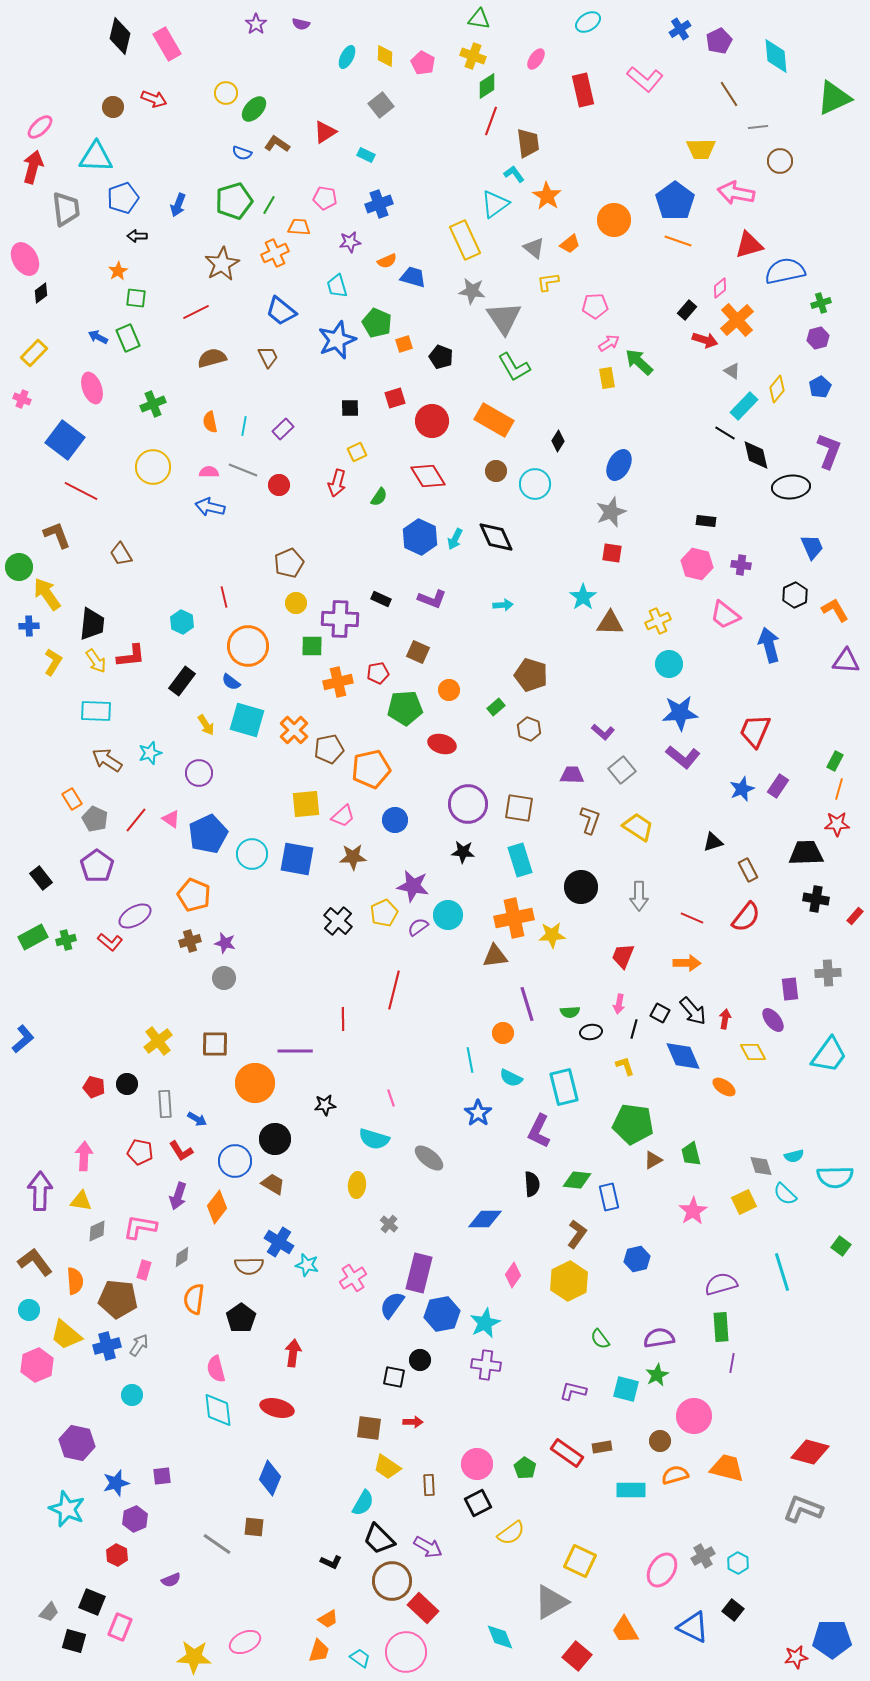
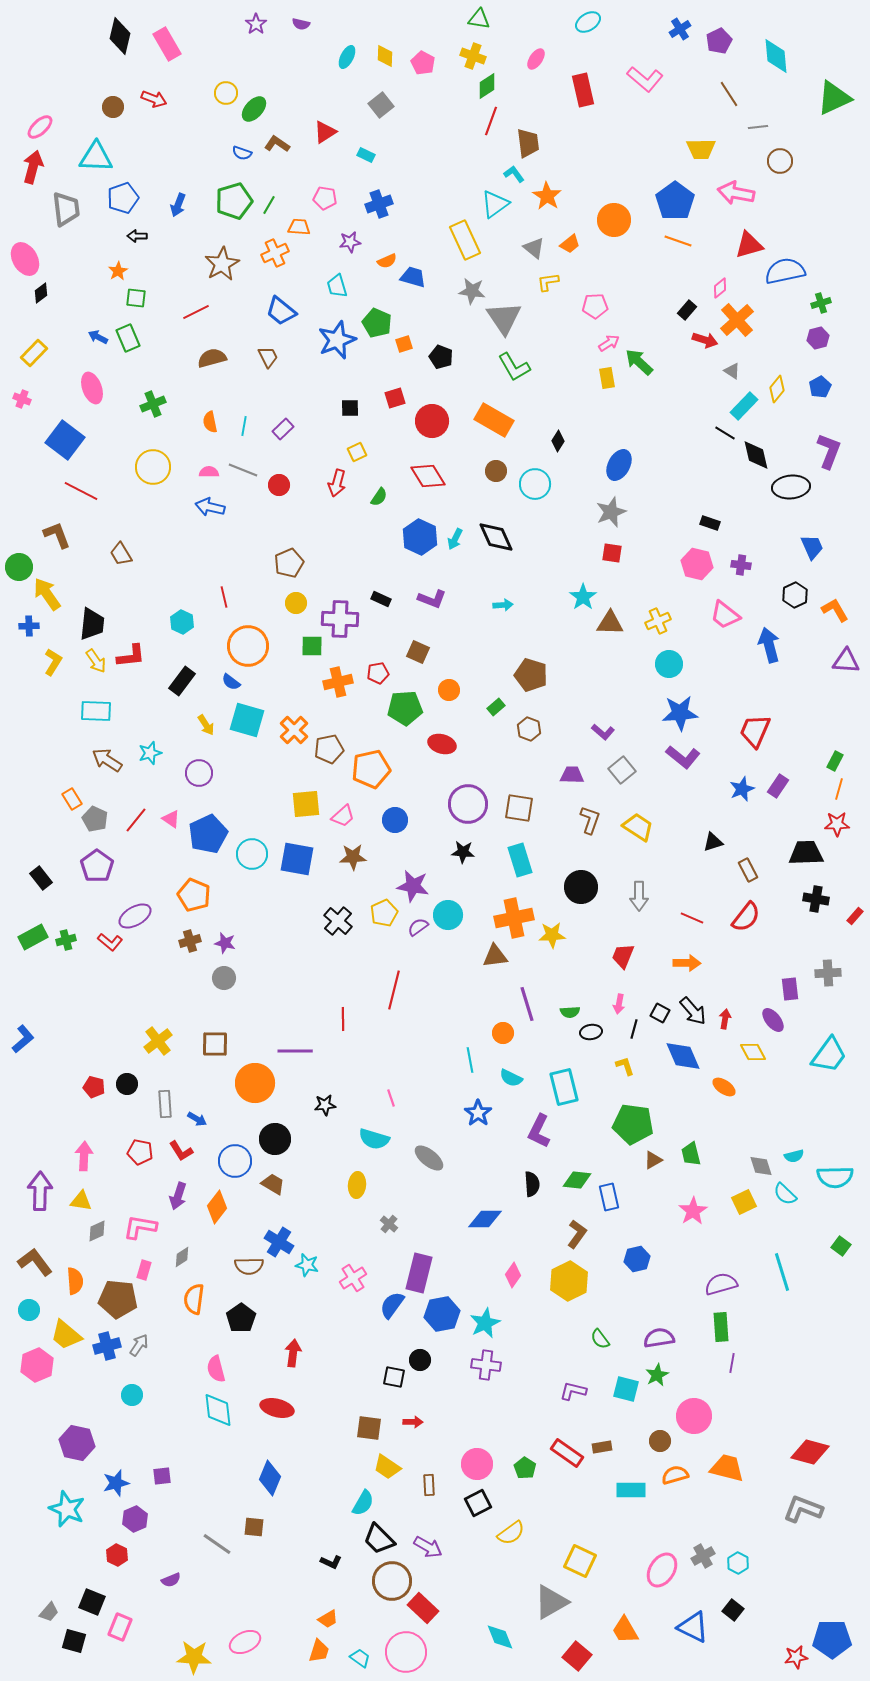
black rectangle at (706, 521): moved 4 px right, 2 px down; rotated 12 degrees clockwise
